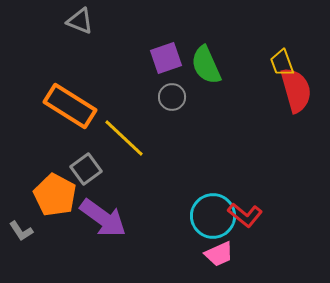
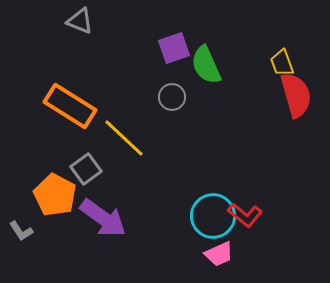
purple square: moved 8 px right, 10 px up
red semicircle: moved 5 px down
